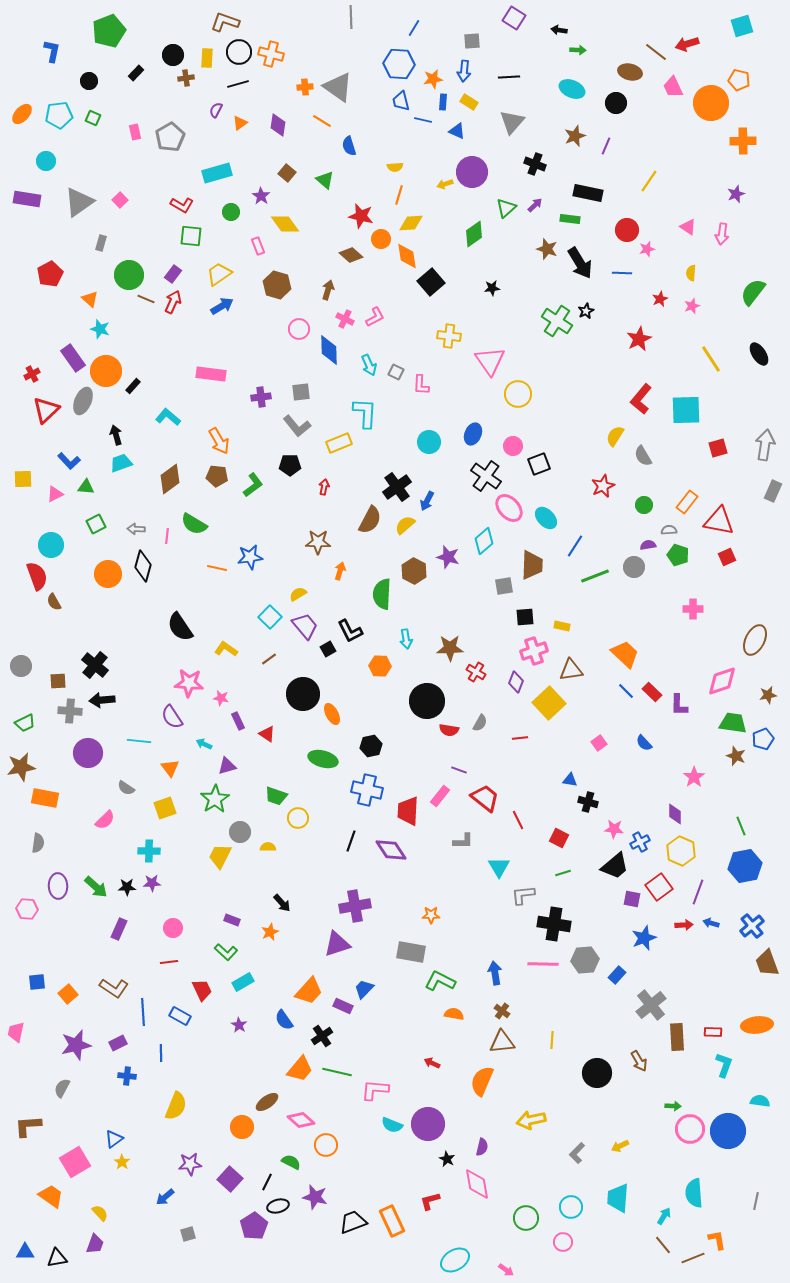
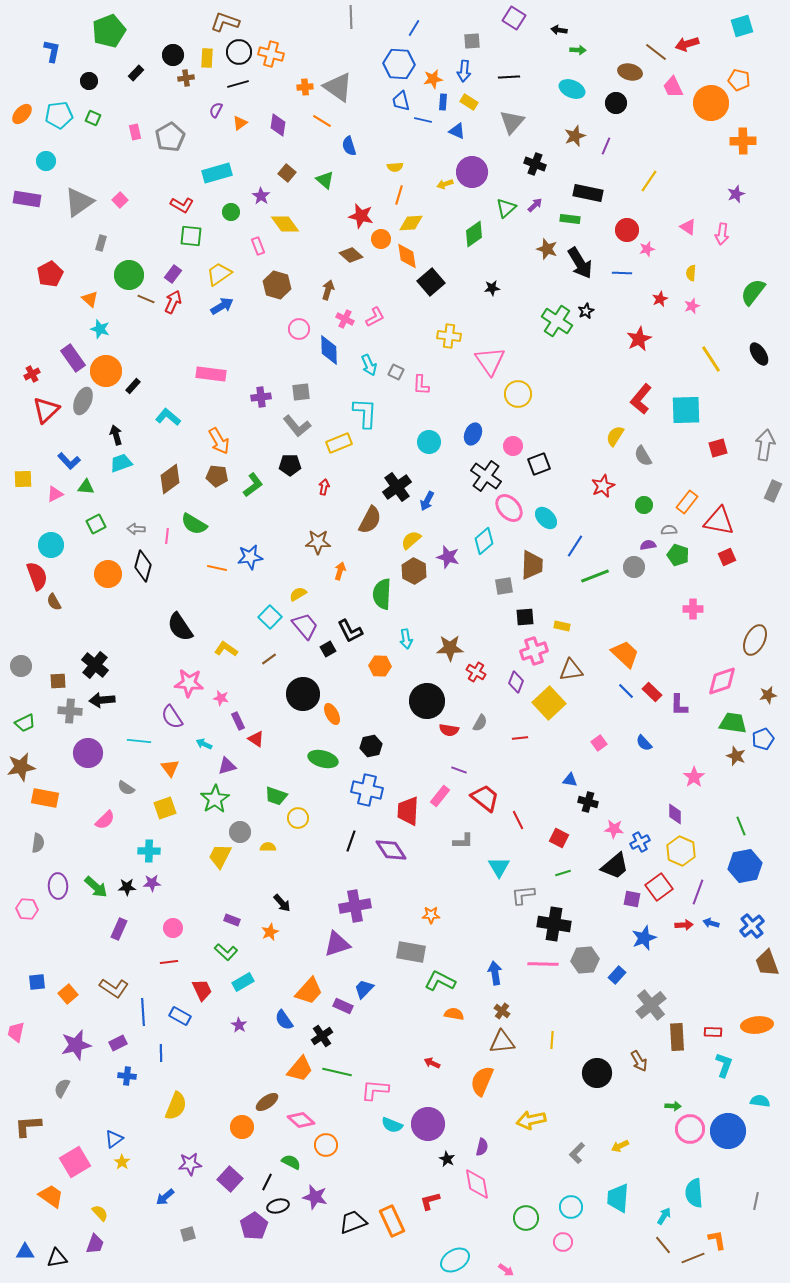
yellow semicircle at (405, 525): moved 6 px right, 15 px down
red triangle at (267, 734): moved 11 px left, 5 px down
